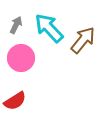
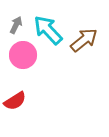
cyan arrow: moved 1 px left, 2 px down
brown arrow: moved 1 px right; rotated 12 degrees clockwise
pink circle: moved 2 px right, 3 px up
